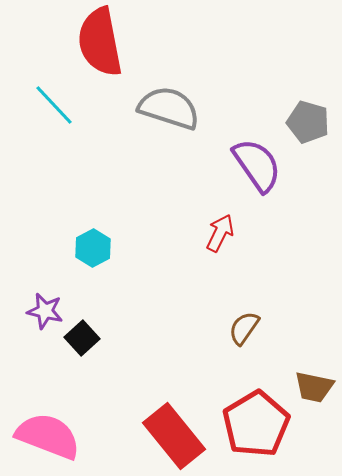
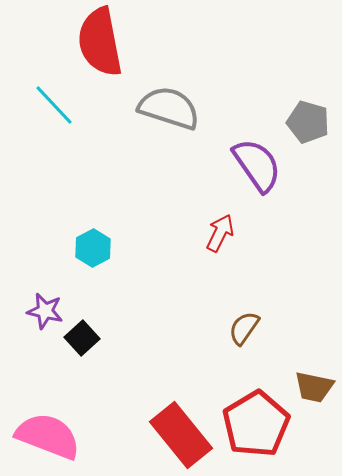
red rectangle: moved 7 px right, 1 px up
